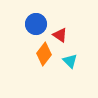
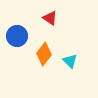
blue circle: moved 19 px left, 12 px down
red triangle: moved 10 px left, 17 px up
